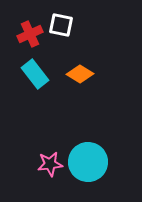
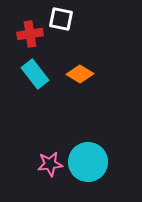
white square: moved 6 px up
red cross: rotated 15 degrees clockwise
